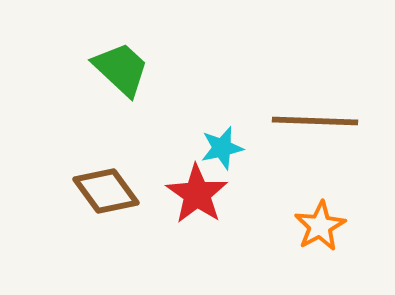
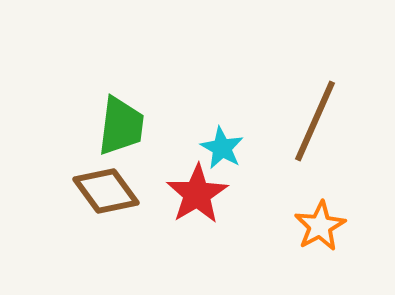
green trapezoid: moved 57 px down; rotated 54 degrees clockwise
brown line: rotated 68 degrees counterclockwise
cyan star: rotated 30 degrees counterclockwise
red star: rotated 6 degrees clockwise
